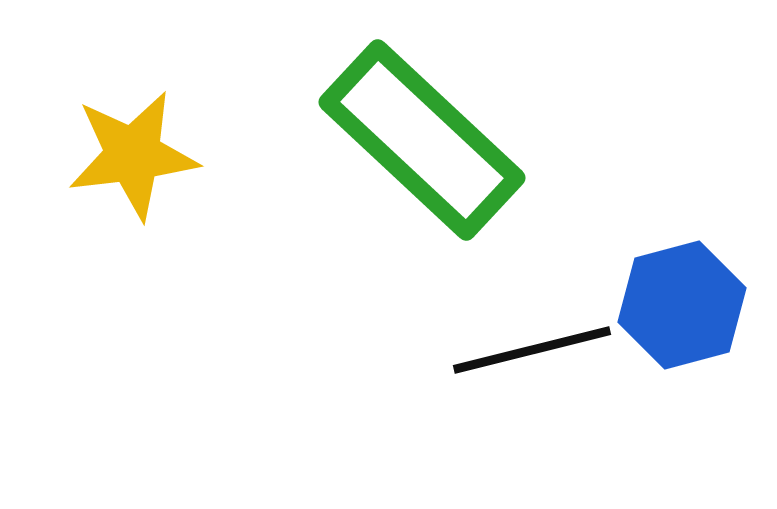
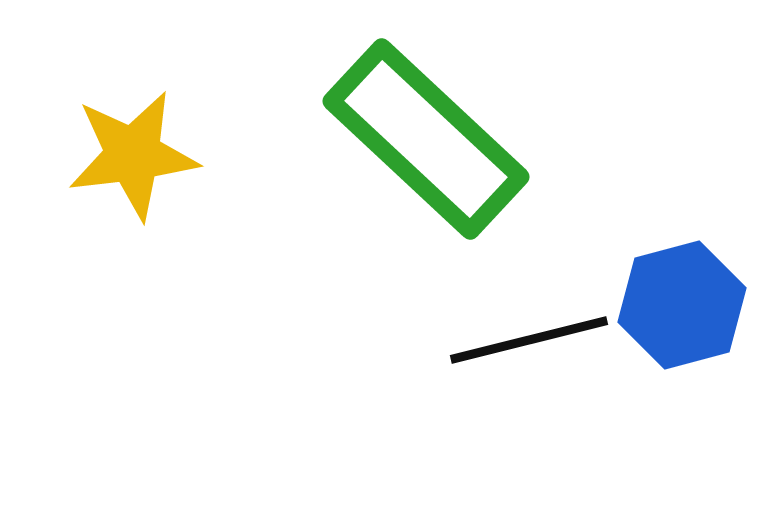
green rectangle: moved 4 px right, 1 px up
black line: moved 3 px left, 10 px up
